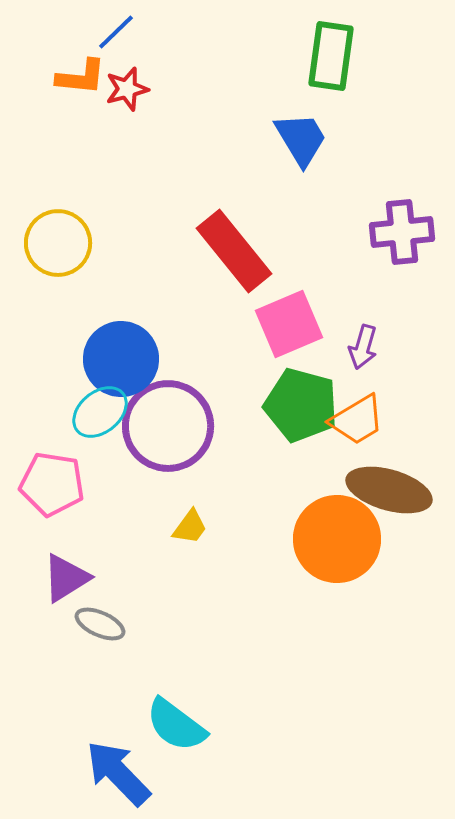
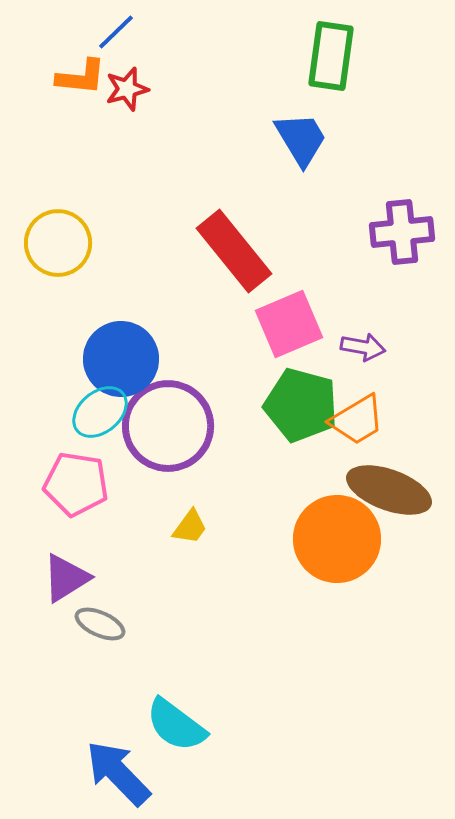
purple arrow: rotated 96 degrees counterclockwise
pink pentagon: moved 24 px right
brown ellipse: rotated 4 degrees clockwise
